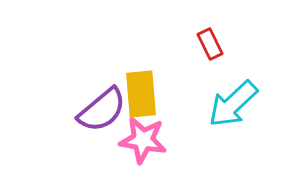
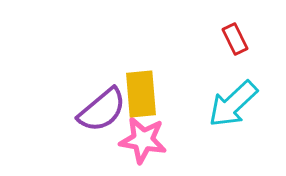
red rectangle: moved 25 px right, 5 px up
